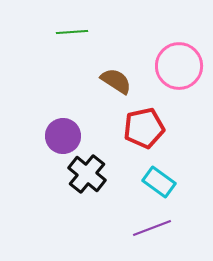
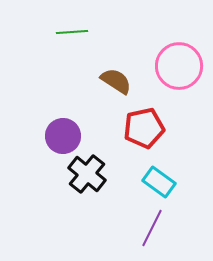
purple line: rotated 42 degrees counterclockwise
